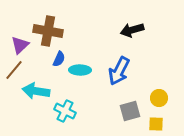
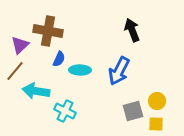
black arrow: rotated 85 degrees clockwise
brown line: moved 1 px right, 1 px down
yellow circle: moved 2 px left, 3 px down
gray square: moved 3 px right
